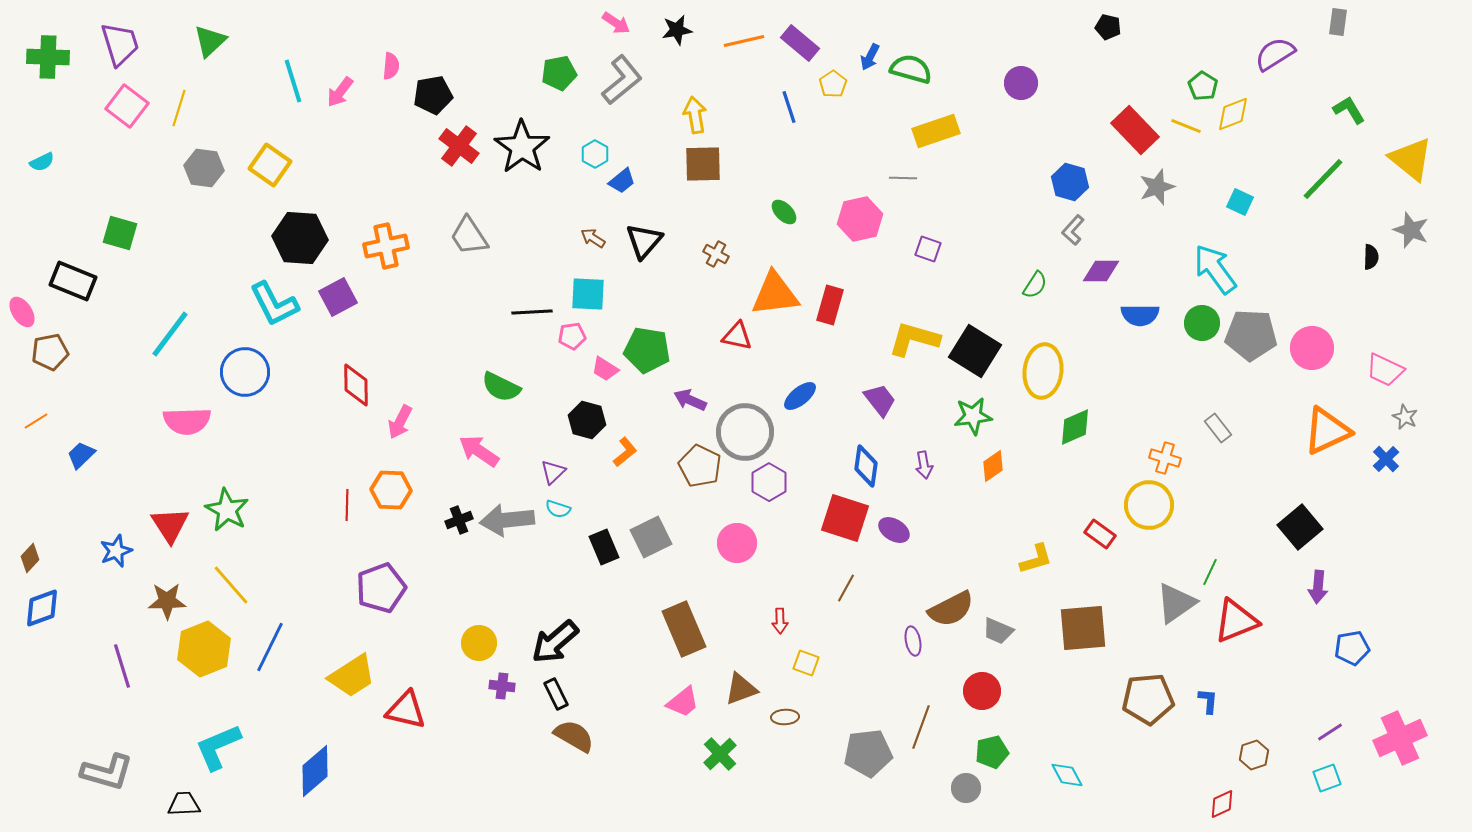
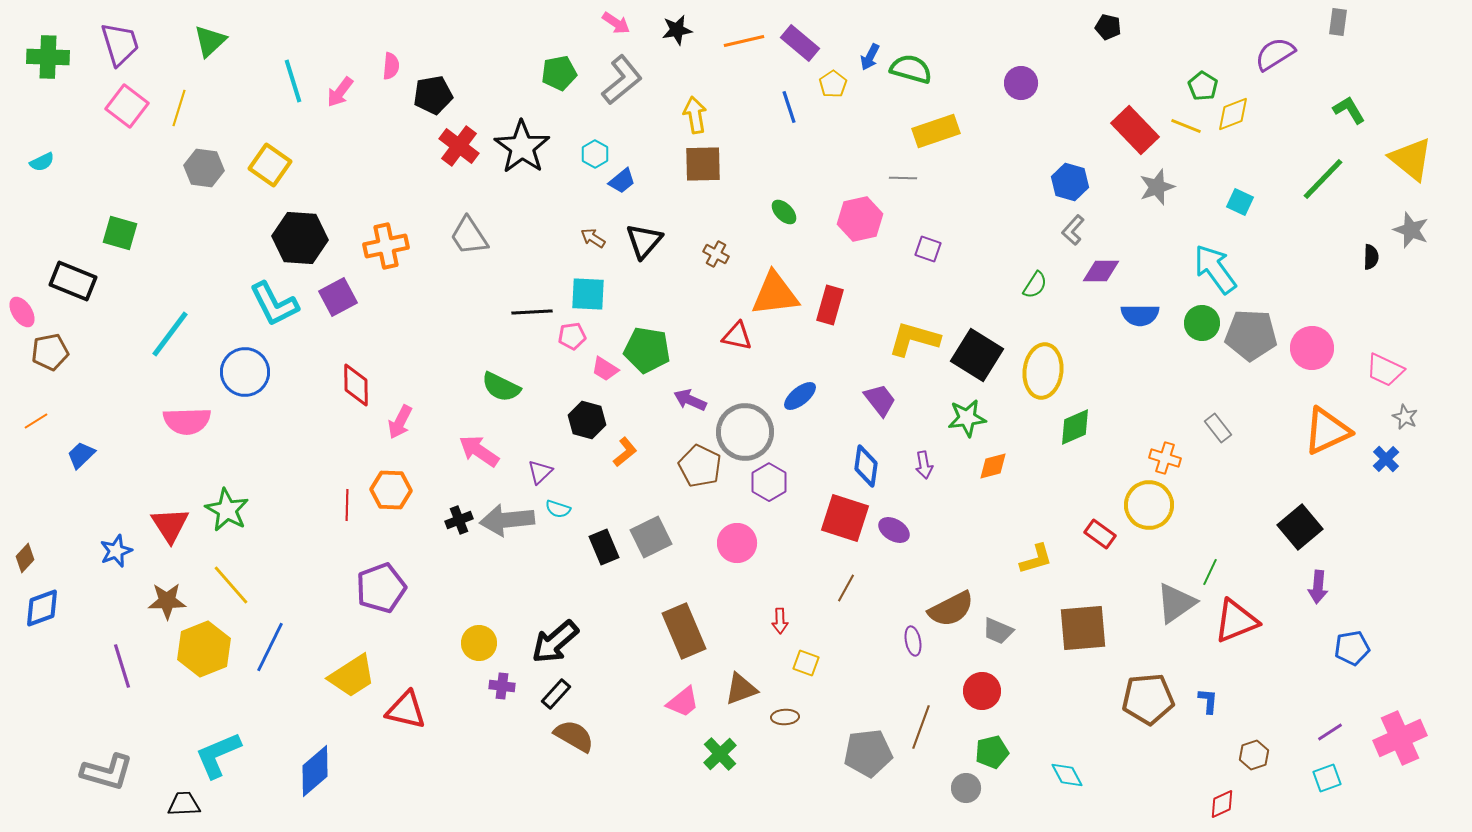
black square at (975, 351): moved 2 px right, 4 px down
green star at (973, 416): moved 6 px left, 2 px down
orange diamond at (993, 466): rotated 20 degrees clockwise
purple triangle at (553, 472): moved 13 px left
brown diamond at (30, 558): moved 5 px left
brown rectangle at (684, 629): moved 2 px down
black rectangle at (556, 694): rotated 68 degrees clockwise
cyan L-shape at (218, 747): moved 8 px down
